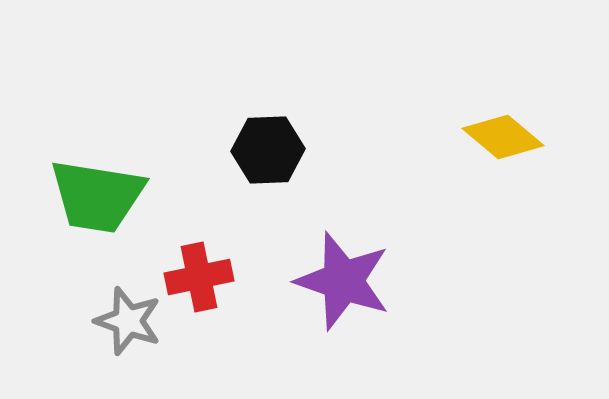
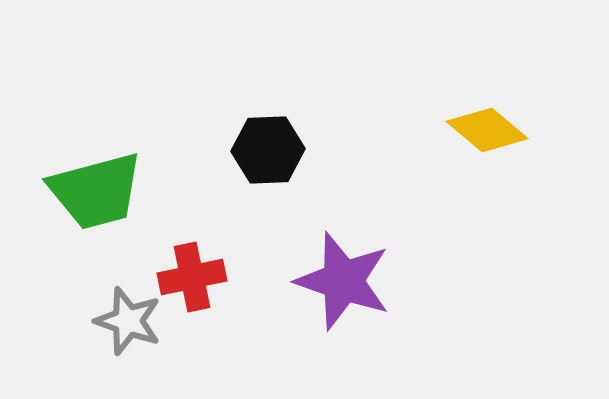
yellow diamond: moved 16 px left, 7 px up
green trapezoid: moved 1 px left, 5 px up; rotated 24 degrees counterclockwise
red cross: moved 7 px left
